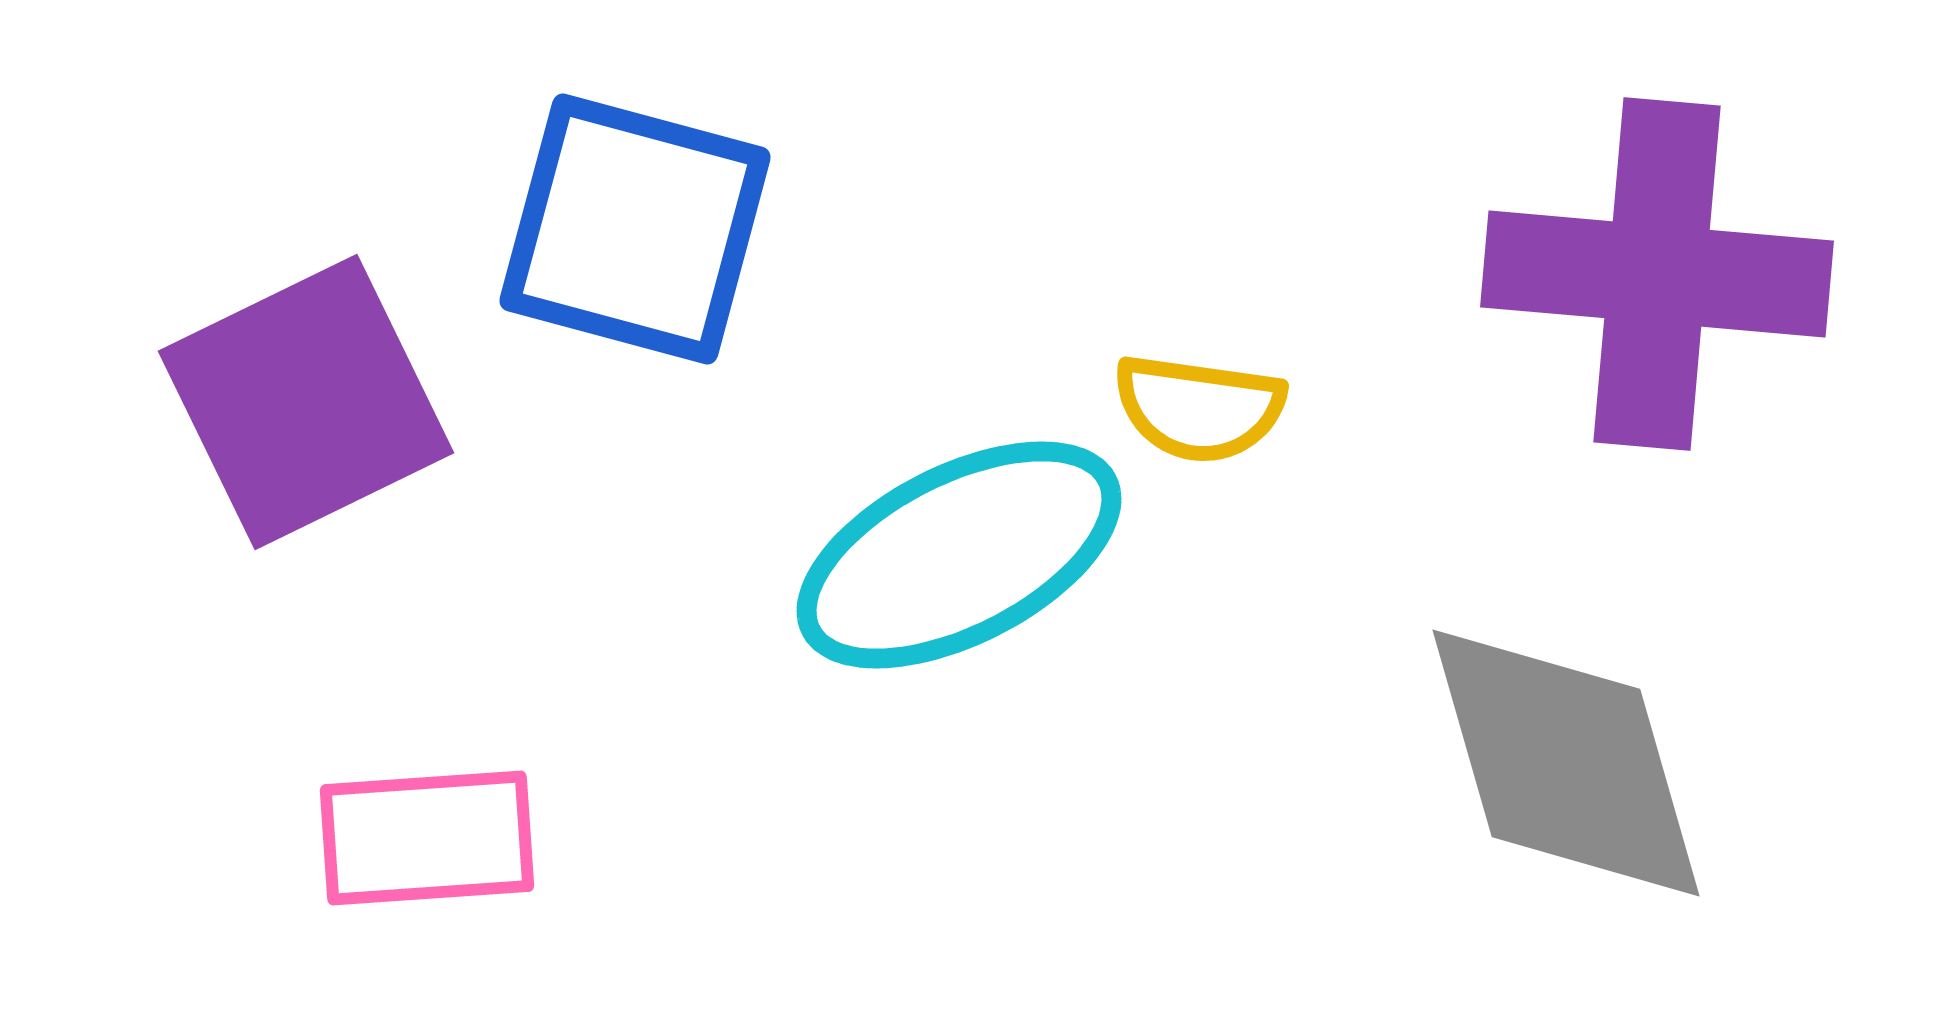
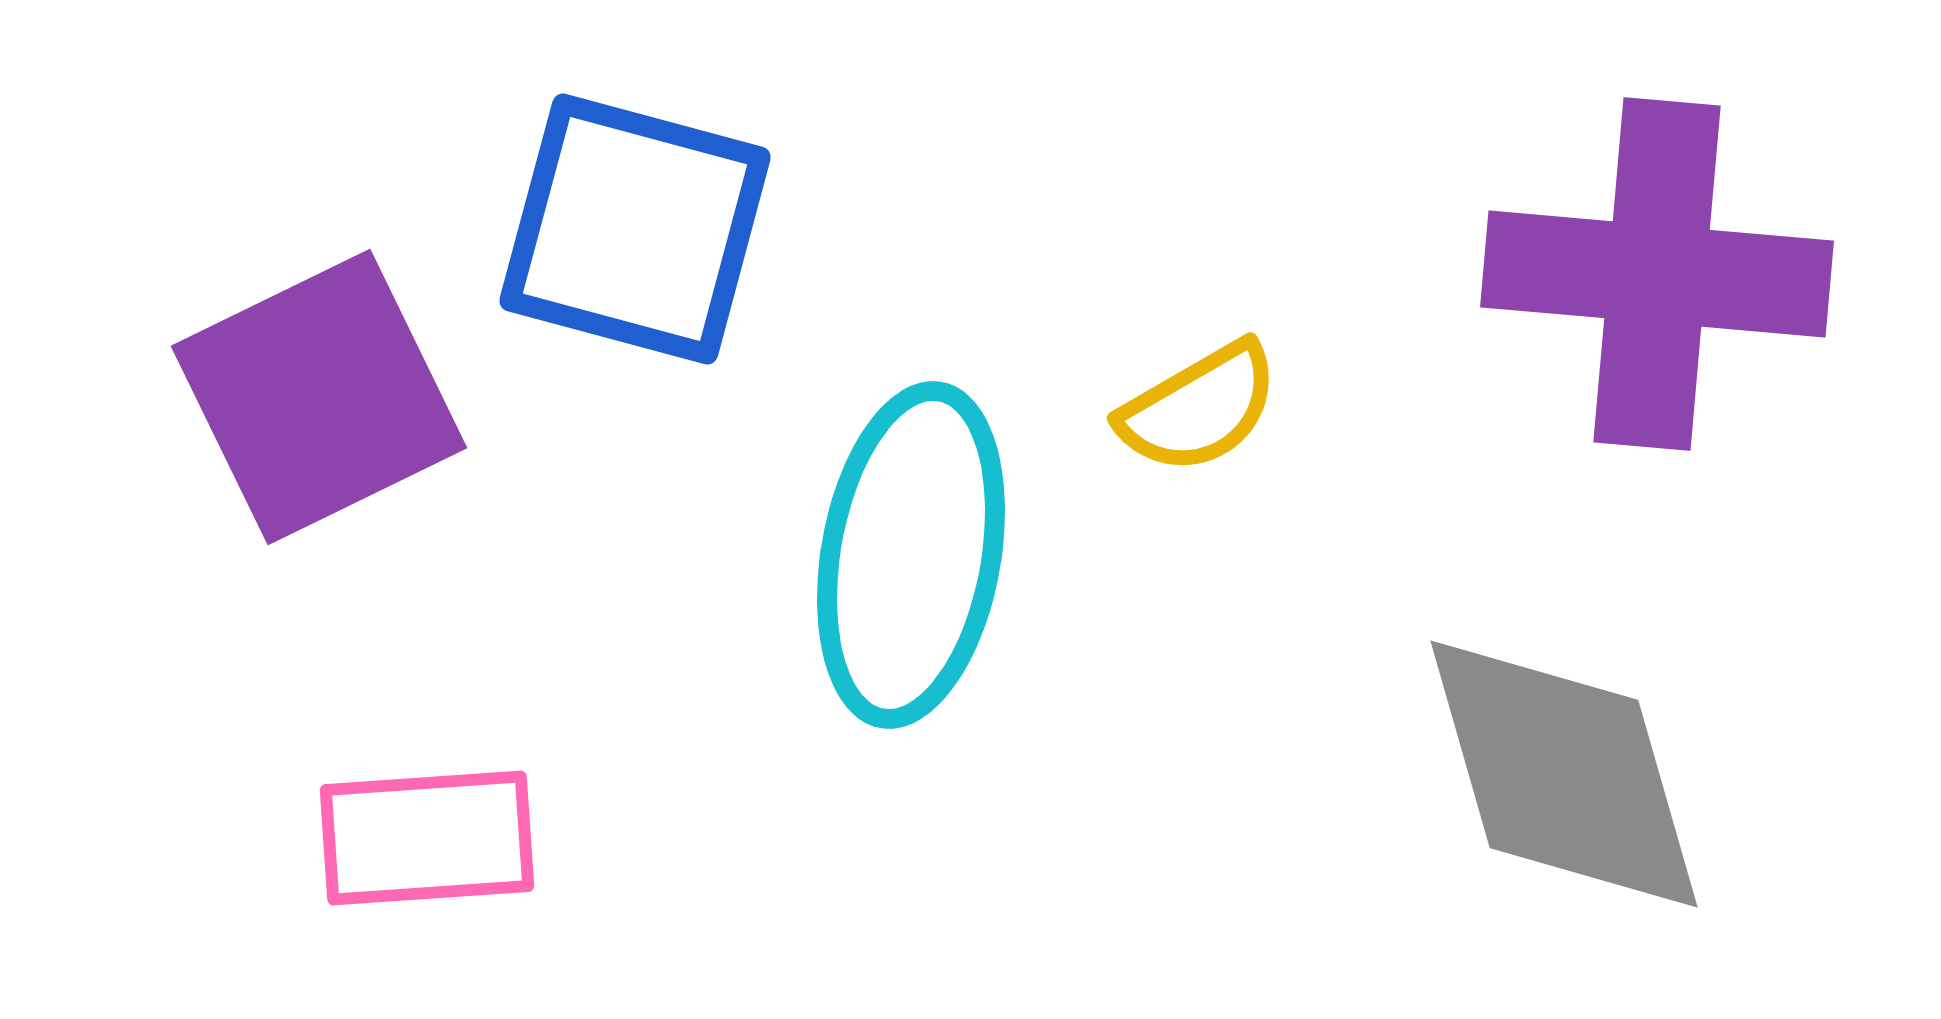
purple square: moved 13 px right, 5 px up
yellow semicircle: rotated 38 degrees counterclockwise
cyan ellipse: moved 48 px left; rotated 53 degrees counterclockwise
gray diamond: moved 2 px left, 11 px down
